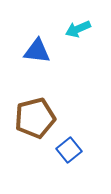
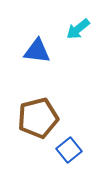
cyan arrow: rotated 15 degrees counterclockwise
brown pentagon: moved 3 px right
